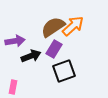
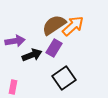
brown semicircle: moved 1 px right, 2 px up
purple rectangle: moved 1 px up
black arrow: moved 1 px right, 1 px up
black square: moved 7 px down; rotated 15 degrees counterclockwise
